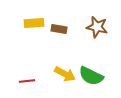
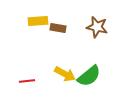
yellow rectangle: moved 4 px right, 2 px up
brown rectangle: moved 1 px left, 1 px up
green semicircle: moved 2 px left; rotated 65 degrees counterclockwise
